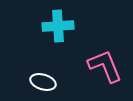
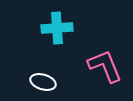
cyan cross: moved 1 px left, 2 px down
